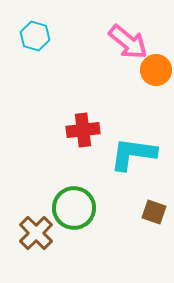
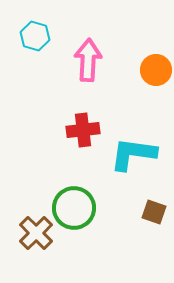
pink arrow: moved 40 px left, 18 px down; rotated 126 degrees counterclockwise
